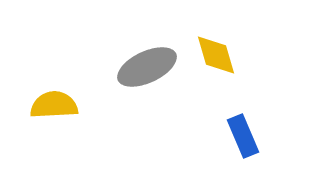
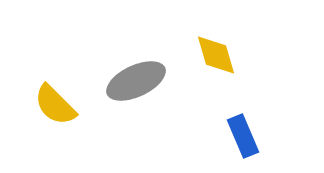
gray ellipse: moved 11 px left, 14 px down
yellow semicircle: moved 1 px right; rotated 132 degrees counterclockwise
